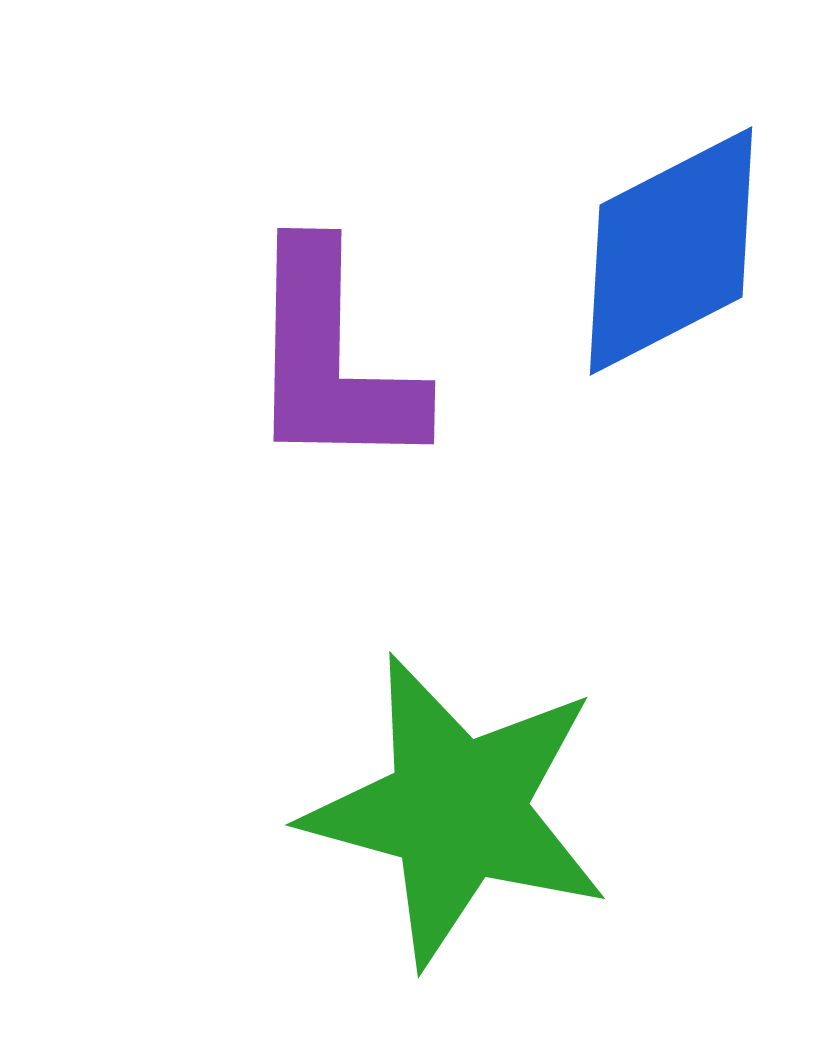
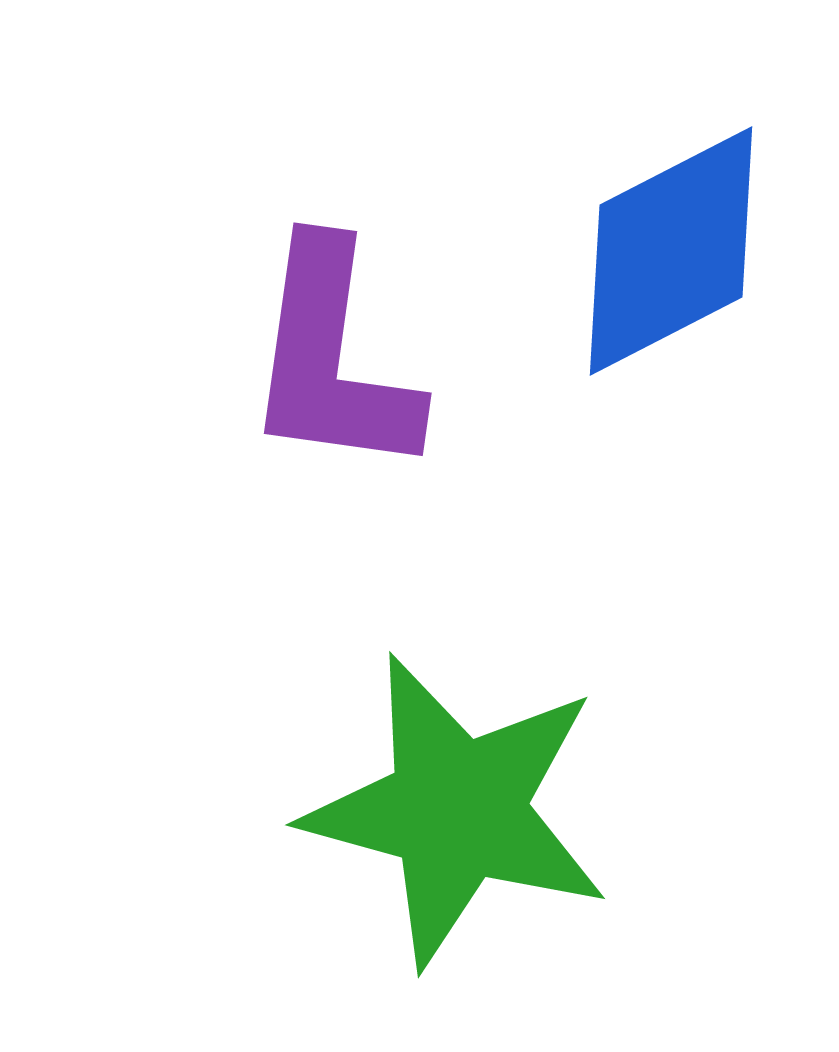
purple L-shape: rotated 7 degrees clockwise
